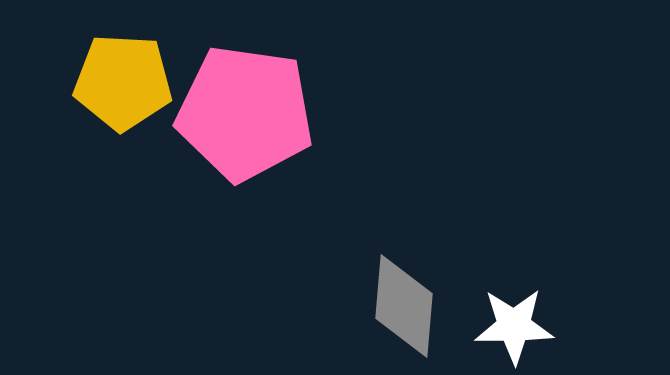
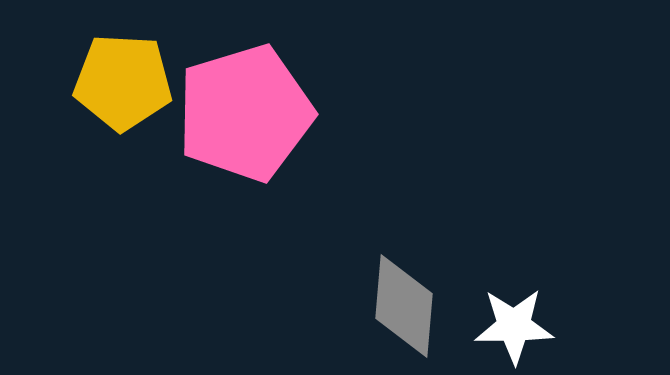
pink pentagon: rotated 25 degrees counterclockwise
